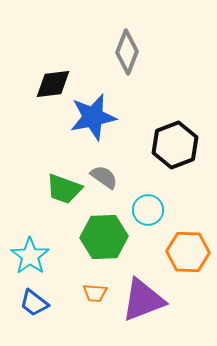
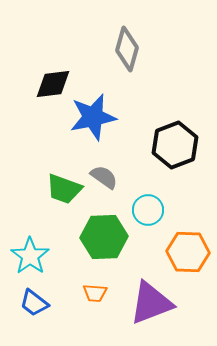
gray diamond: moved 3 px up; rotated 6 degrees counterclockwise
purple triangle: moved 8 px right, 3 px down
